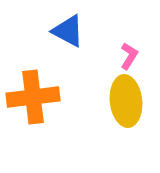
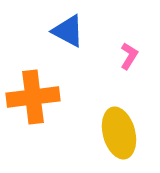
yellow ellipse: moved 7 px left, 32 px down; rotated 9 degrees counterclockwise
